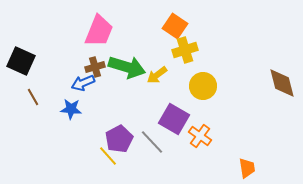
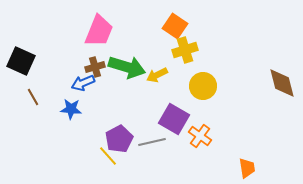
yellow arrow: rotated 10 degrees clockwise
gray line: rotated 60 degrees counterclockwise
